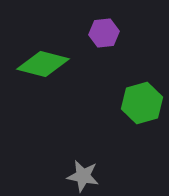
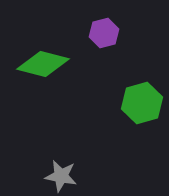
purple hexagon: rotated 8 degrees counterclockwise
gray star: moved 22 px left
